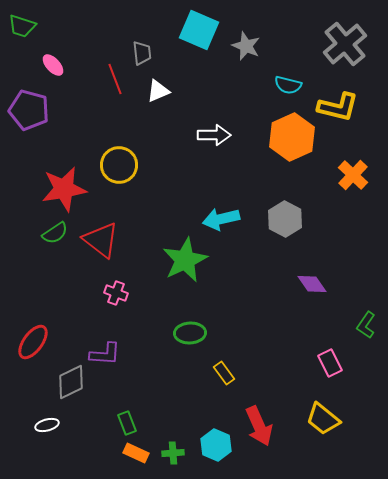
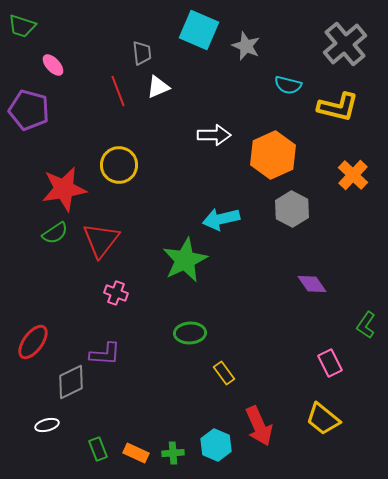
red line: moved 3 px right, 12 px down
white triangle: moved 4 px up
orange hexagon: moved 19 px left, 18 px down
gray hexagon: moved 7 px right, 10 px up
red triangle: rotated 30 degrees clockwise
green rectangle: moved 29 px left, 26 px down
